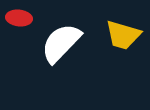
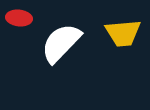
yellow trapezoid: moved 2 px up; rotated 21 degrees counterclockwise
